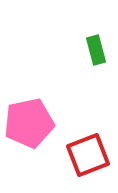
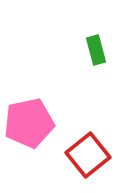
red square: rotated 18 degrees counterclockwise
